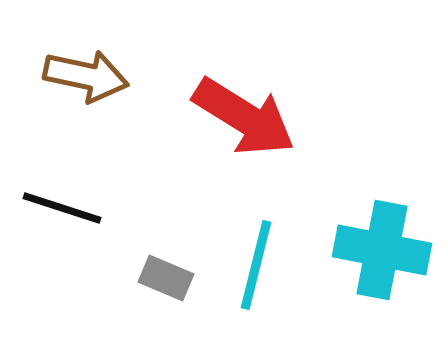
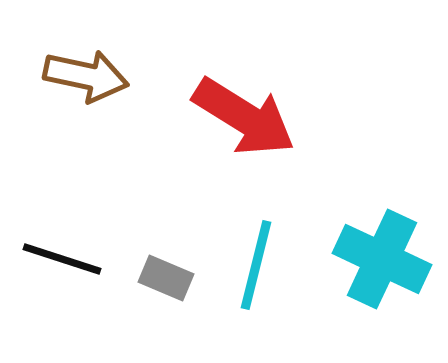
black line: moved 51 px down
cyan cross: moved 9 px down; rotated 14 degrees clockwise
